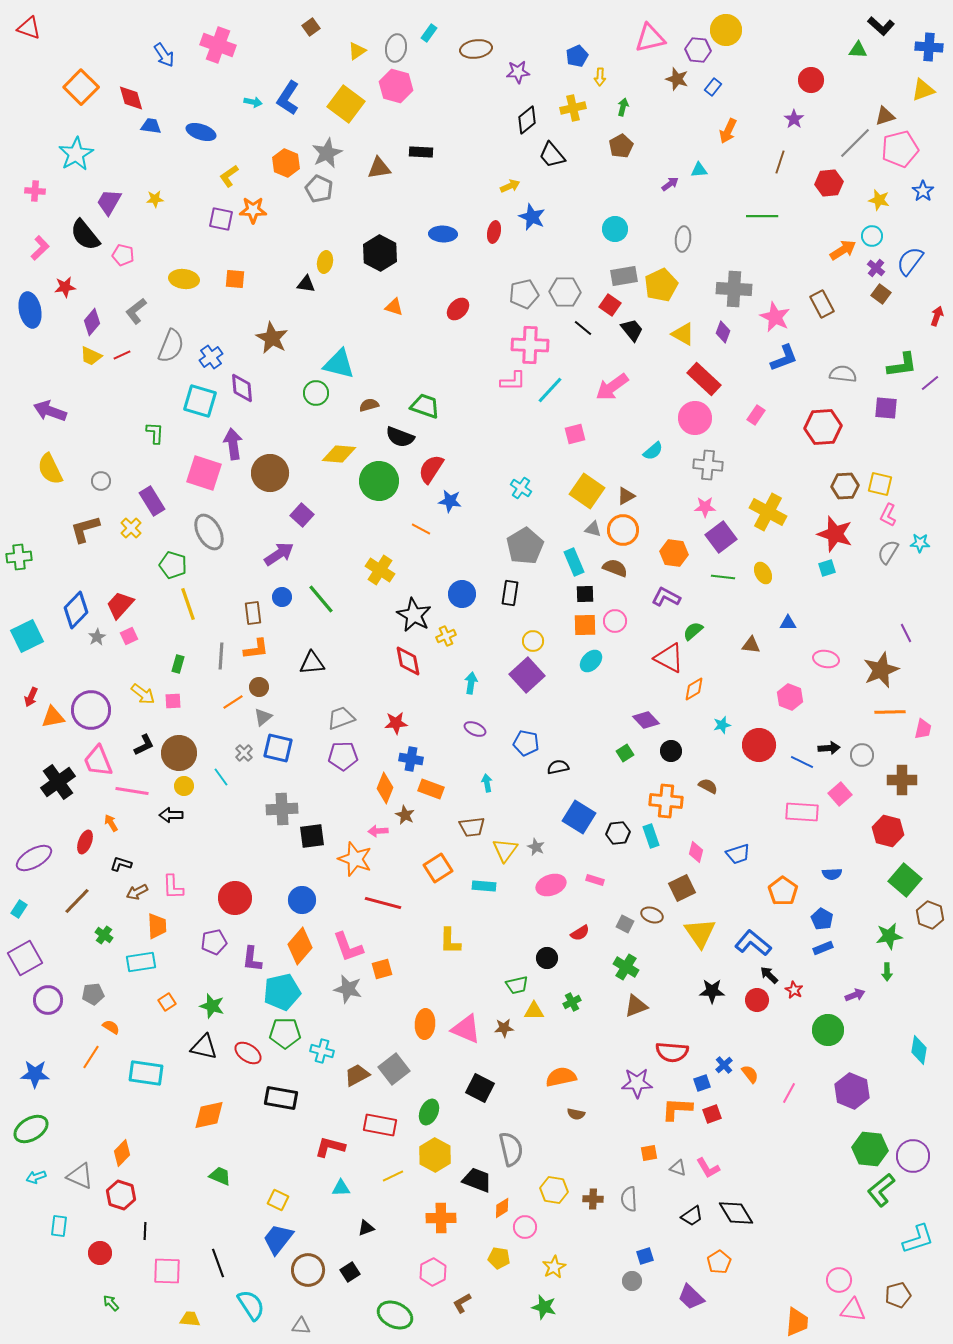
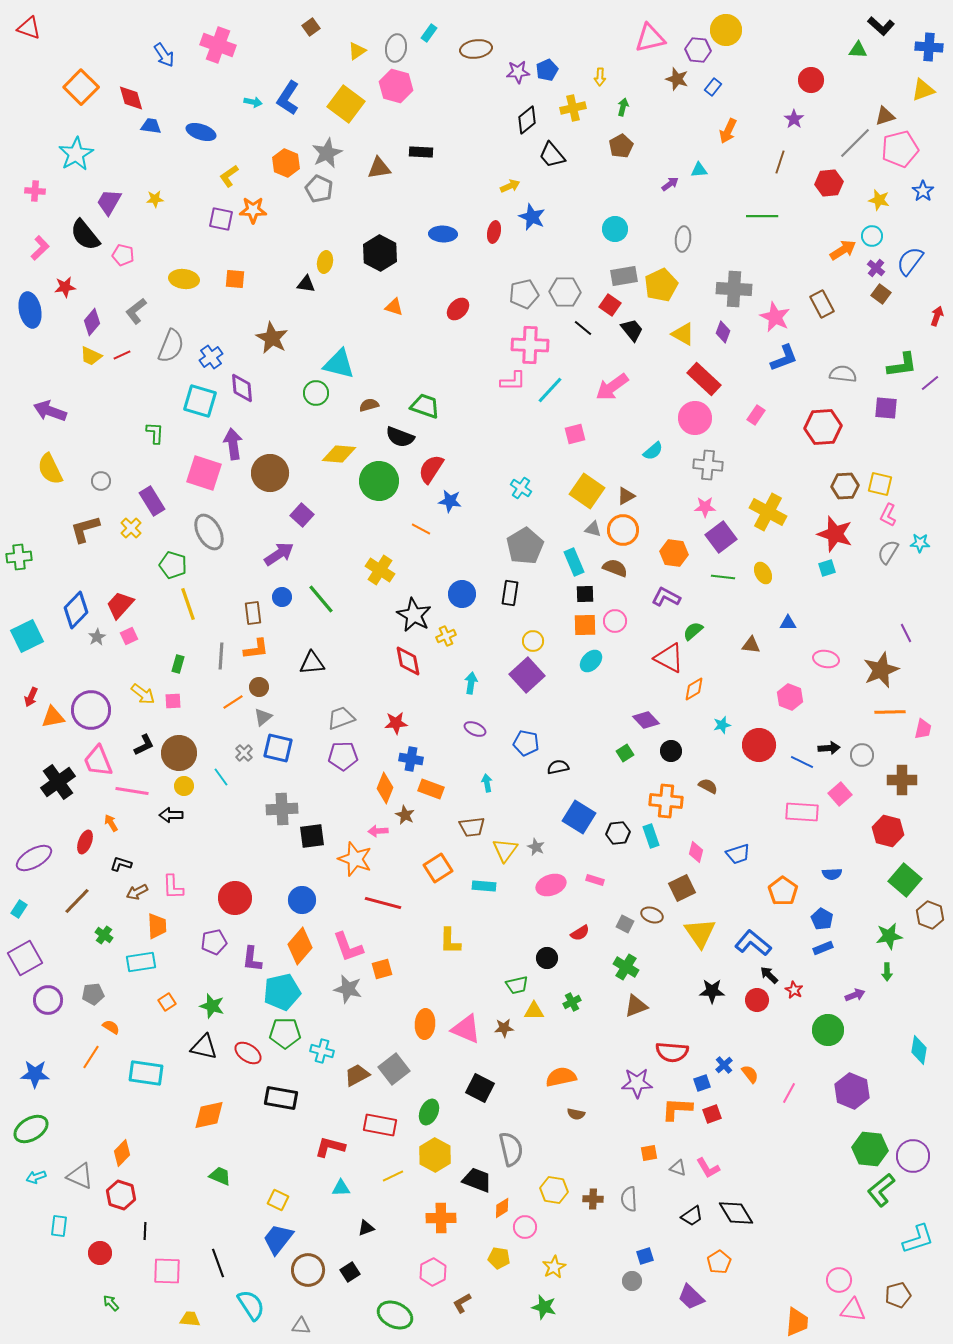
blue pentagon at (577, 56): moved 30 px left, 14 px down
